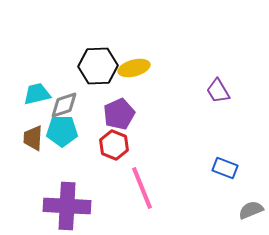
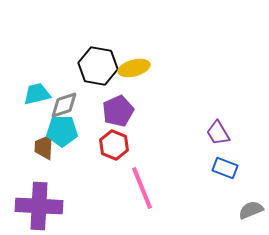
black hexagon: rotated 12 degrees clockwise
purple trapezoid: moved 42 px down
purple pentagon: moved 1 px left, 3 px up
brown trapezoid: moved 11 px right, 9 px down
purple cross: moved 28 px left
